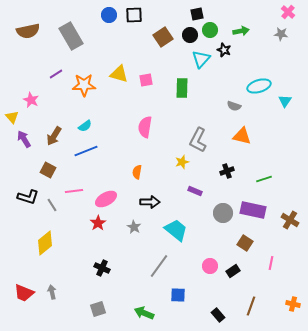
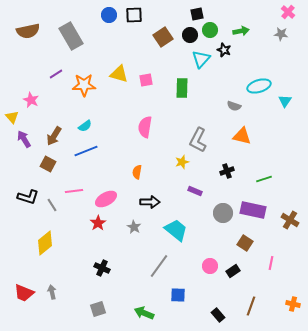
brown square at (48, 170): moved 6 px up
